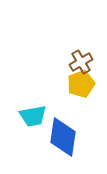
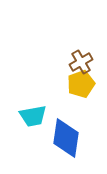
blue diamond: moved 3 px right, 1 px down
